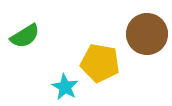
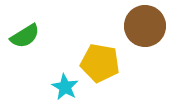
brown circle: moved 2 px left, 8 px up
